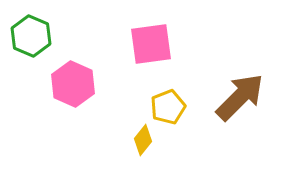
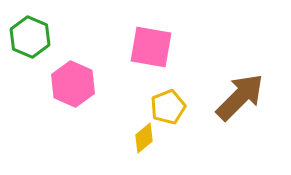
green hexagon: moved 1 px left, 1 px down
pink square: moved 3 px down; rotated 18 degrees clockwise
yellow diamond: moved 1 px right, 2 px up; rotated 12 degrees clockwise
